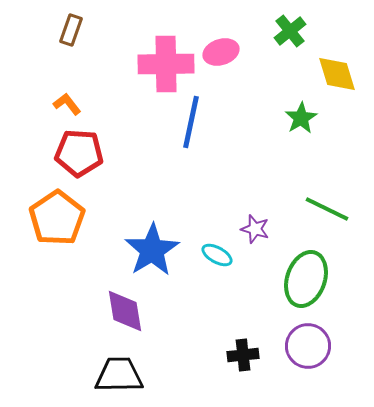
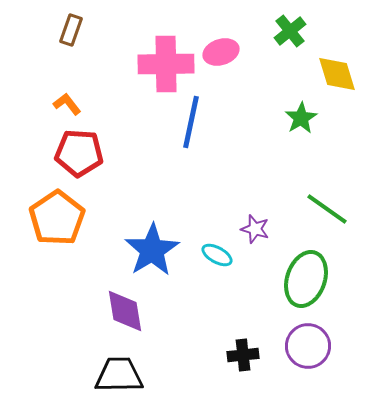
green line: rotated 9 degrees clockwise
